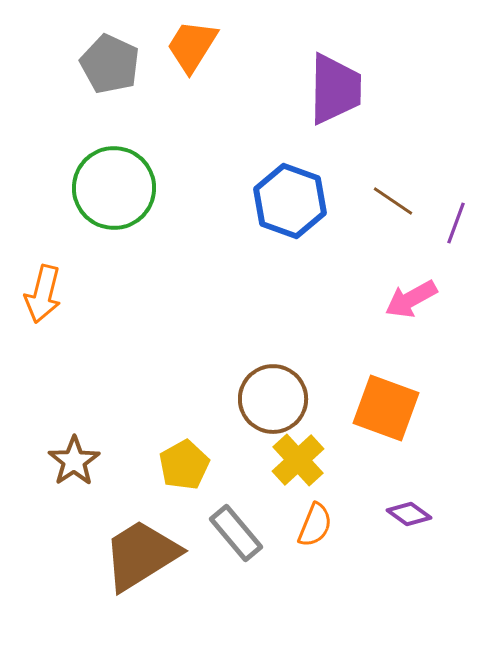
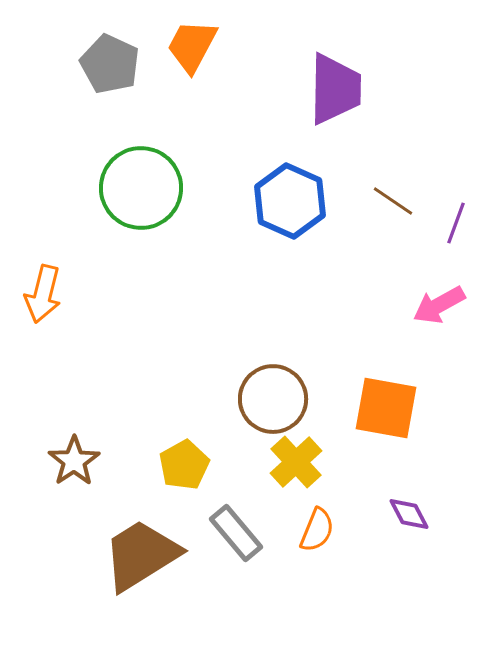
orange trapezoid: rotated 4 degrees counterclockwise
green circle: moved 27 px right
blue hexagon: rotated 4 degrees clockwise
pink arrow: moved 28 px right, 6 px down
orange square: rotated 10 degrees counterclockwise
yellow cross: moved 2 px left, 2 px down
purple diamond: rotated 27 degrees clockwise
orange semicircle: moved 2 px right, 5 px down
